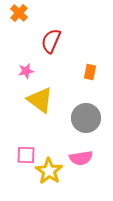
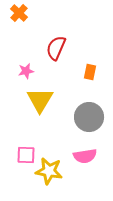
red semicircle: moved 5 px right, 7 px down
yellow triangle: rotated 24 degrees clockwise
gray circle: moved 3 px right, 1 px up
pink semicircle: moved 4 px right, 2 px up
yellow star: rotated 24 degrees counterclockwise
